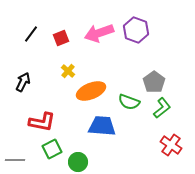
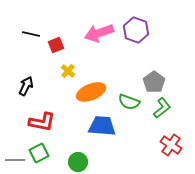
black line: rotated 66 degrees clockwise
red square: moved 5 px left, 7 px down
black arrow: moved 3 px right, 4 px down
orange ellipse: moved 1 px down
green square: moved 13 px left, 4 px down
